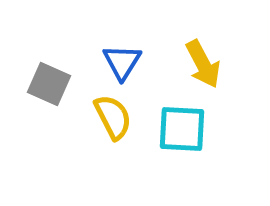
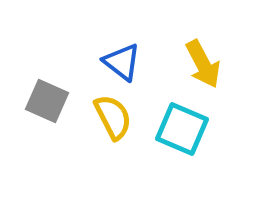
blue triangle: rotated 24 degrees counterclockwise
gray square: moved 2 px left, 17 px down
cyan square: rotated 20 degrees clockwise
